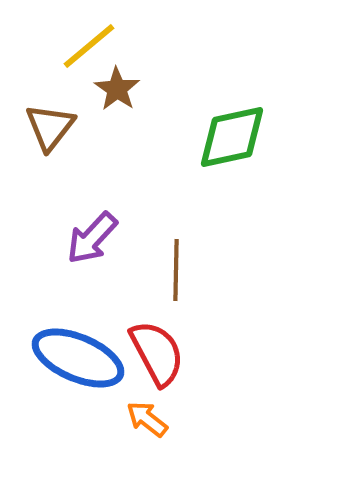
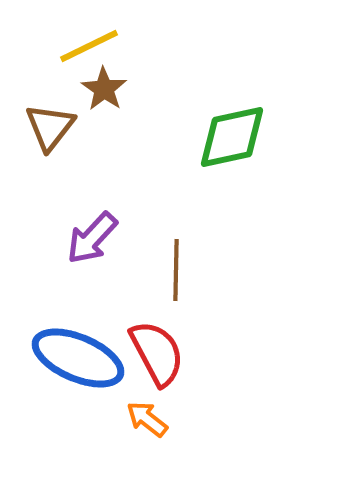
yellow line: rotated 14 degrees clockwise
brown star: moved 13 px left
